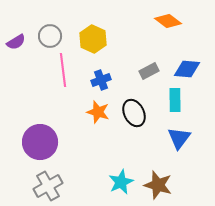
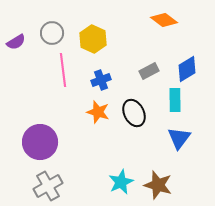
orange diamond: moved 4 px left, 1 px up
gray circle: moved 2 px right, 3 px up
blue diamond: rotated 36 degrees counterclockwise
